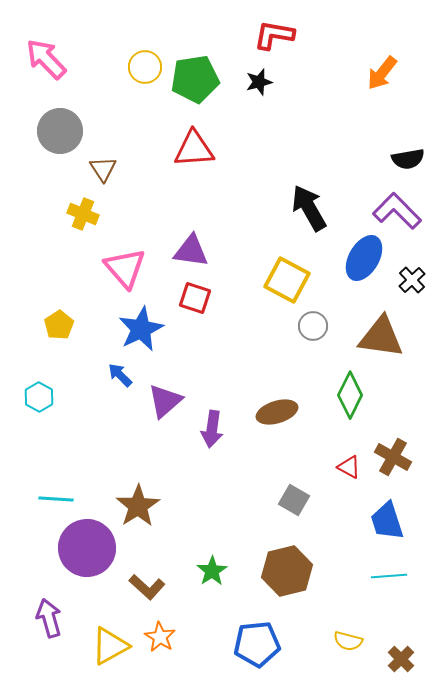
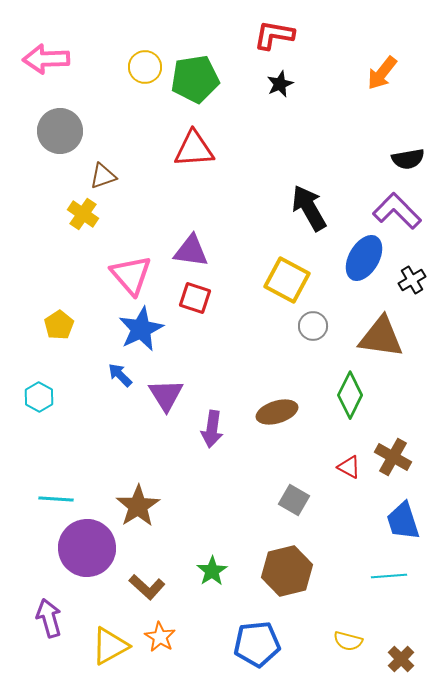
pink arrow at (46, 59): rotated 48 degrees counterclockwise
black star at (259, 82): moved 21 px right, 2 px down; rotated 8 degrees counterclockwise
brown triangle at (103, 169): moved 7 px down; rotated 44 degrees clockwise
yellow cross at (83, 214): rotated 12 degrees clockwise
pink triangle at (125, 268): moved 6 px right, 7 px down
black cross at (412, 280): rotated 12 degrees clockwise
purple triangle at (165, 401): moved 1 px right, 6 px up; rotated 21 degrees counterclockwise
blue trapezoid at (387, 521): moved 16 px right
